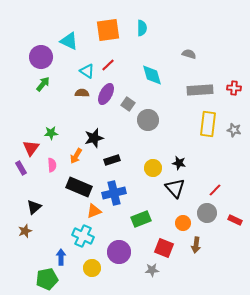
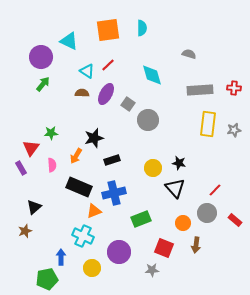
gray star at (234, 130): rotated 24 degrees counterclockwise
red rectangle at (235, 220): rotated 16 degrees clockwise
